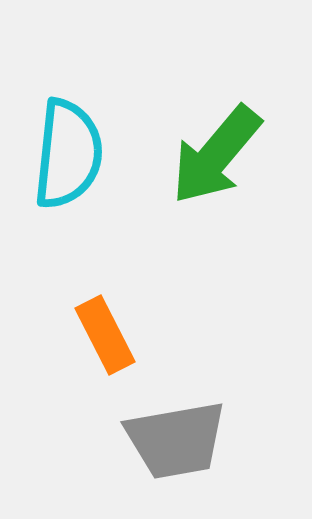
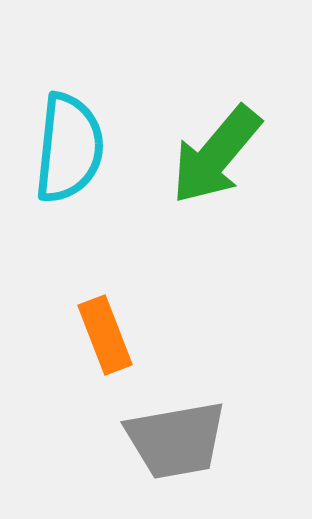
cyan semicircle: moved 1 px right, 6 px up
orange rectangle: rotated 6 degrees clockwise
